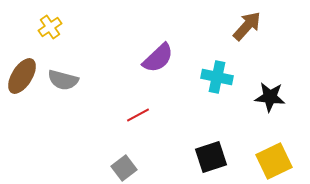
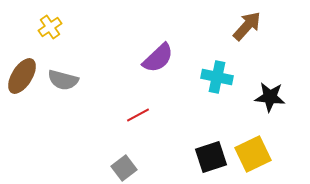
yellow square: moved 21 px left, 7 px up
